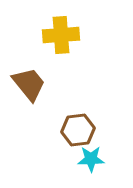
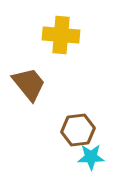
yellow cross: rotated 9 degrees clockwise
cyan star: moved 2 px up
